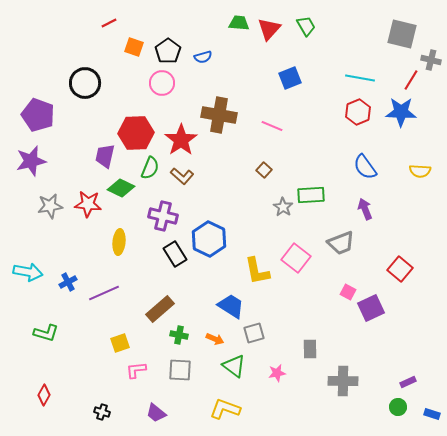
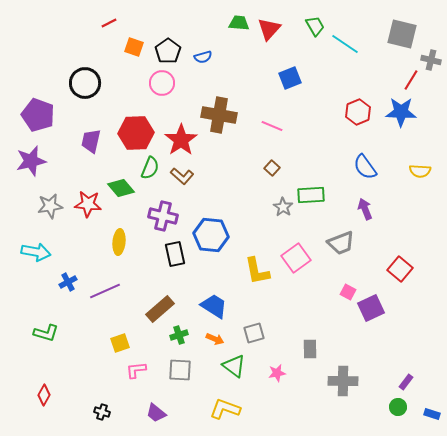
green trapezoid at (306, 26): moved 9 px right
cyan line at (360, 78): moved 15 px left, 34 px up; rotated 24 degrees clockwise
purple trapezoid at (105, 156): moved 14 px left, 15 px up
brown square at (264, 170): moved 8 px right, 2 px up
green diamond at (121, 188): rotated 24 degrees clockwise
blue hexagon at (209, 239): moved 2 px right, 4 px up; rotated 20 degrees counterclockwise
black rectangle at (175, 254): rotated 20 degrees clockwise
pink square at (296, 258): rotated 16 degrees clockwise
cyan arrow at (28, 272): moved 8 px right, 20 px up
purple line at (104, 293): moved 1 px right, 2 px up
blue trapezoid at (231, 306): moved 17 px left
green cross at (179, 335): rotated 30 degrees counterclockwise
purple rectangle at (408, 382): moved 2 px left; rotated 28 degrees counterclockwise
